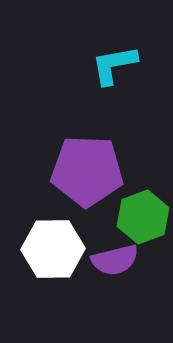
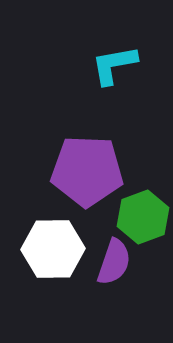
purple semicircle: moved 1 px left, 2 px down; rotated 57 degrees counterclockwise
